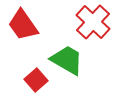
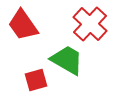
red cross: moved 3 px left, 2 px down
red square: rotated 25 degrees clockwise
